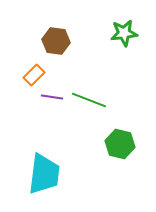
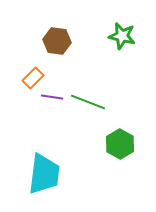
green star: moved 2 px left, 3 px down; rotated 20 degrees clockwise
brown hexagon: moved 1 px right
orange rectangle: moved 1 px left, 3 px down
green line: moved 1 px left, 2 px down
green hexagon: rotated 16 degrees clockwise
